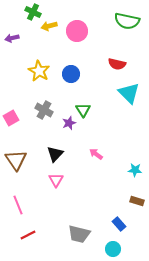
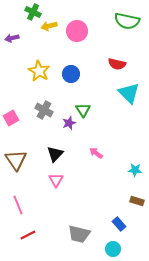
pink arrow: moved 1 px up
